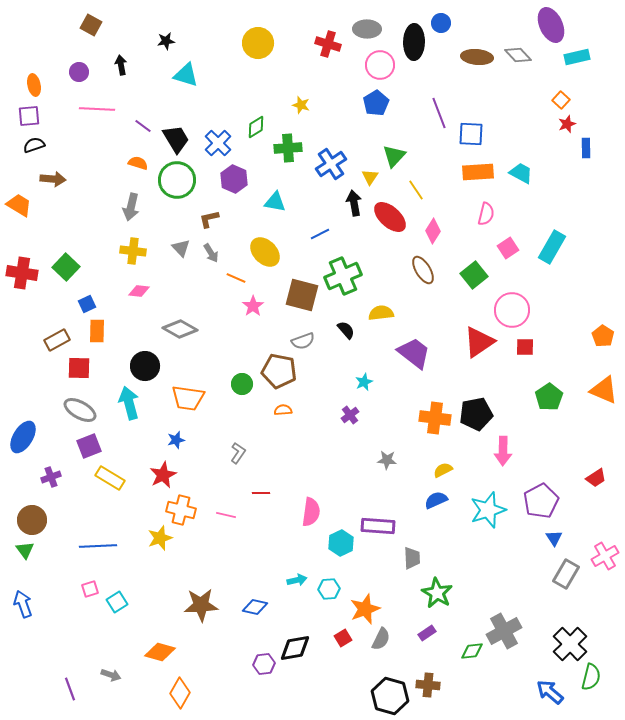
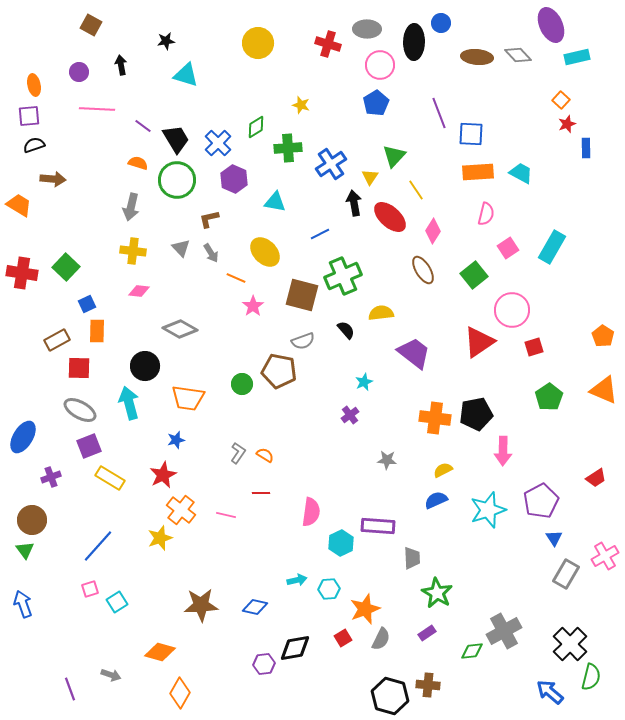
red square at (525, 347): moved 9 px right; rotated 18 degrees counterclockwise
orange semicircle at (283, 410): moved 18 px left, 45 px down; rotated 36 degrees clockwise
orange cross at (181, 510): rotated 24 degrees clockwise
blue line at (98, 546): rotated 45 degrees counterclockwise
